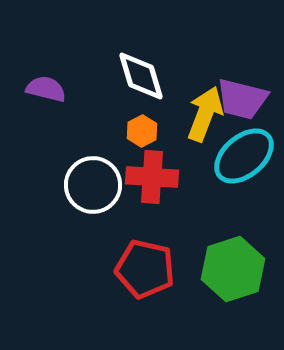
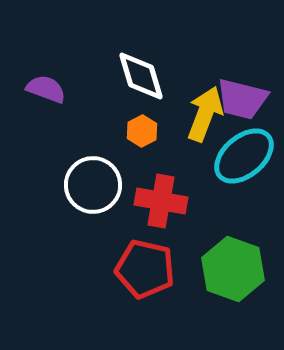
purple semicircle: rotated 6 degrees clockwise
red cross: moved 9 px right, 24 px down; rotated 6 degrees clockwise
green hexagon: rotated 22 degrees counterclockwise
